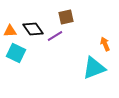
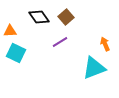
brown square: rotated 28 degrees counterclockwise
black diamond: moved 6 px right, 12 px up
purple line: moved 5 px right, 6 px down
